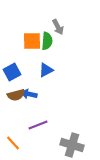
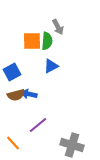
blue triangle: moved 5 px right, 4 px up
purple line: rotated 18 degrees counterclockwise
